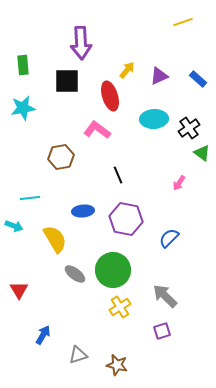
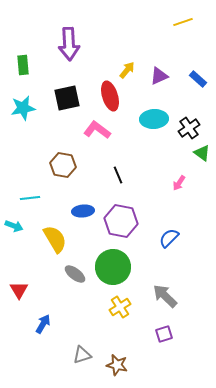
purple arrow: moved 12 px left, 1 px down
black square: moved 17 px down; rotated 12 degrees counterclockwise
brown hexagon: moved 2 px right, 8 px down; rotated 20 degrees clockwise
purple hexagon: moved 5 px left, 2 px down
green circle: moved 3 px up
purple square: moved 2 px right, 3 px down
blue arrow: moved 11 px up
gray triangle: moved 4 px right
